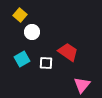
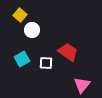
white circle: moved 2 px up
